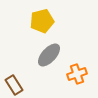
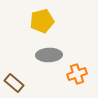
gray ellipse: rotated 45 degrees clockwise
brown rectangle: moved 2 px up; rotated 18 degrees counterclockwise
